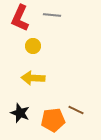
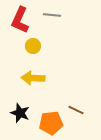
red L-shape: moved 2 px down
orange pentagon: moved 2 px left, 3 px down
